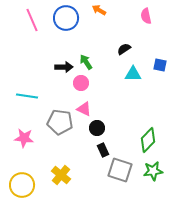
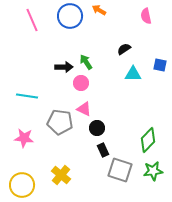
blue circle: moved 4 px right, 2 px up
